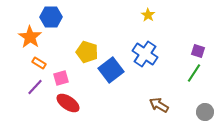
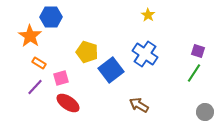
orange star: moved 1 px up
brown arrow: moved 20 px left
